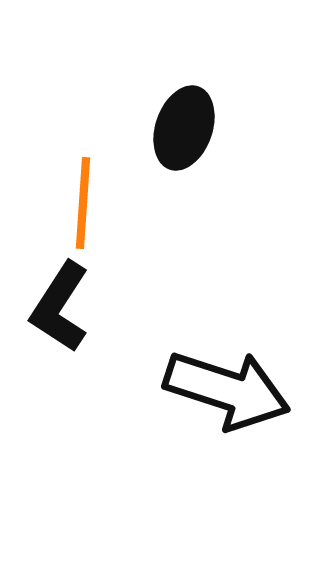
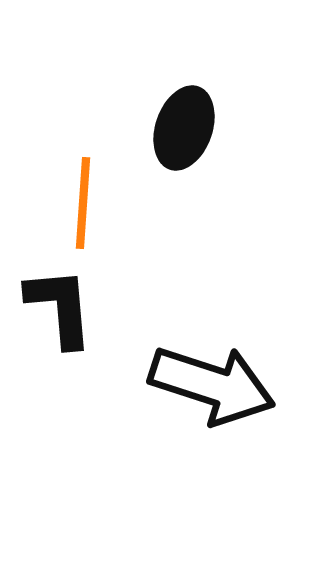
black L-shape: rotated 142 degrees clockwise
black arrow: moved 15 px left, 5 px up
